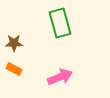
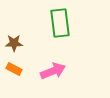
green rectangle: rotated 8 degrees clockwise
pink arrow: moved 7 px left, 6 px up
